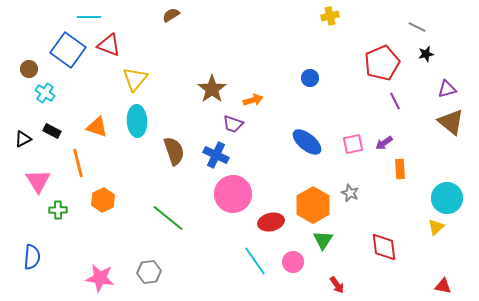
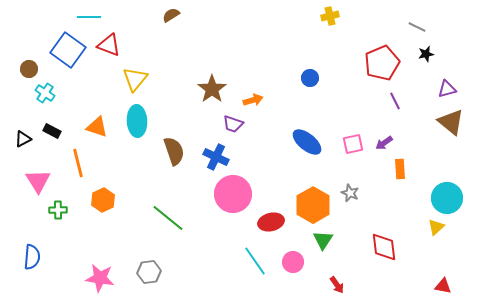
blue cross at (216, 155): moved 2 px down
